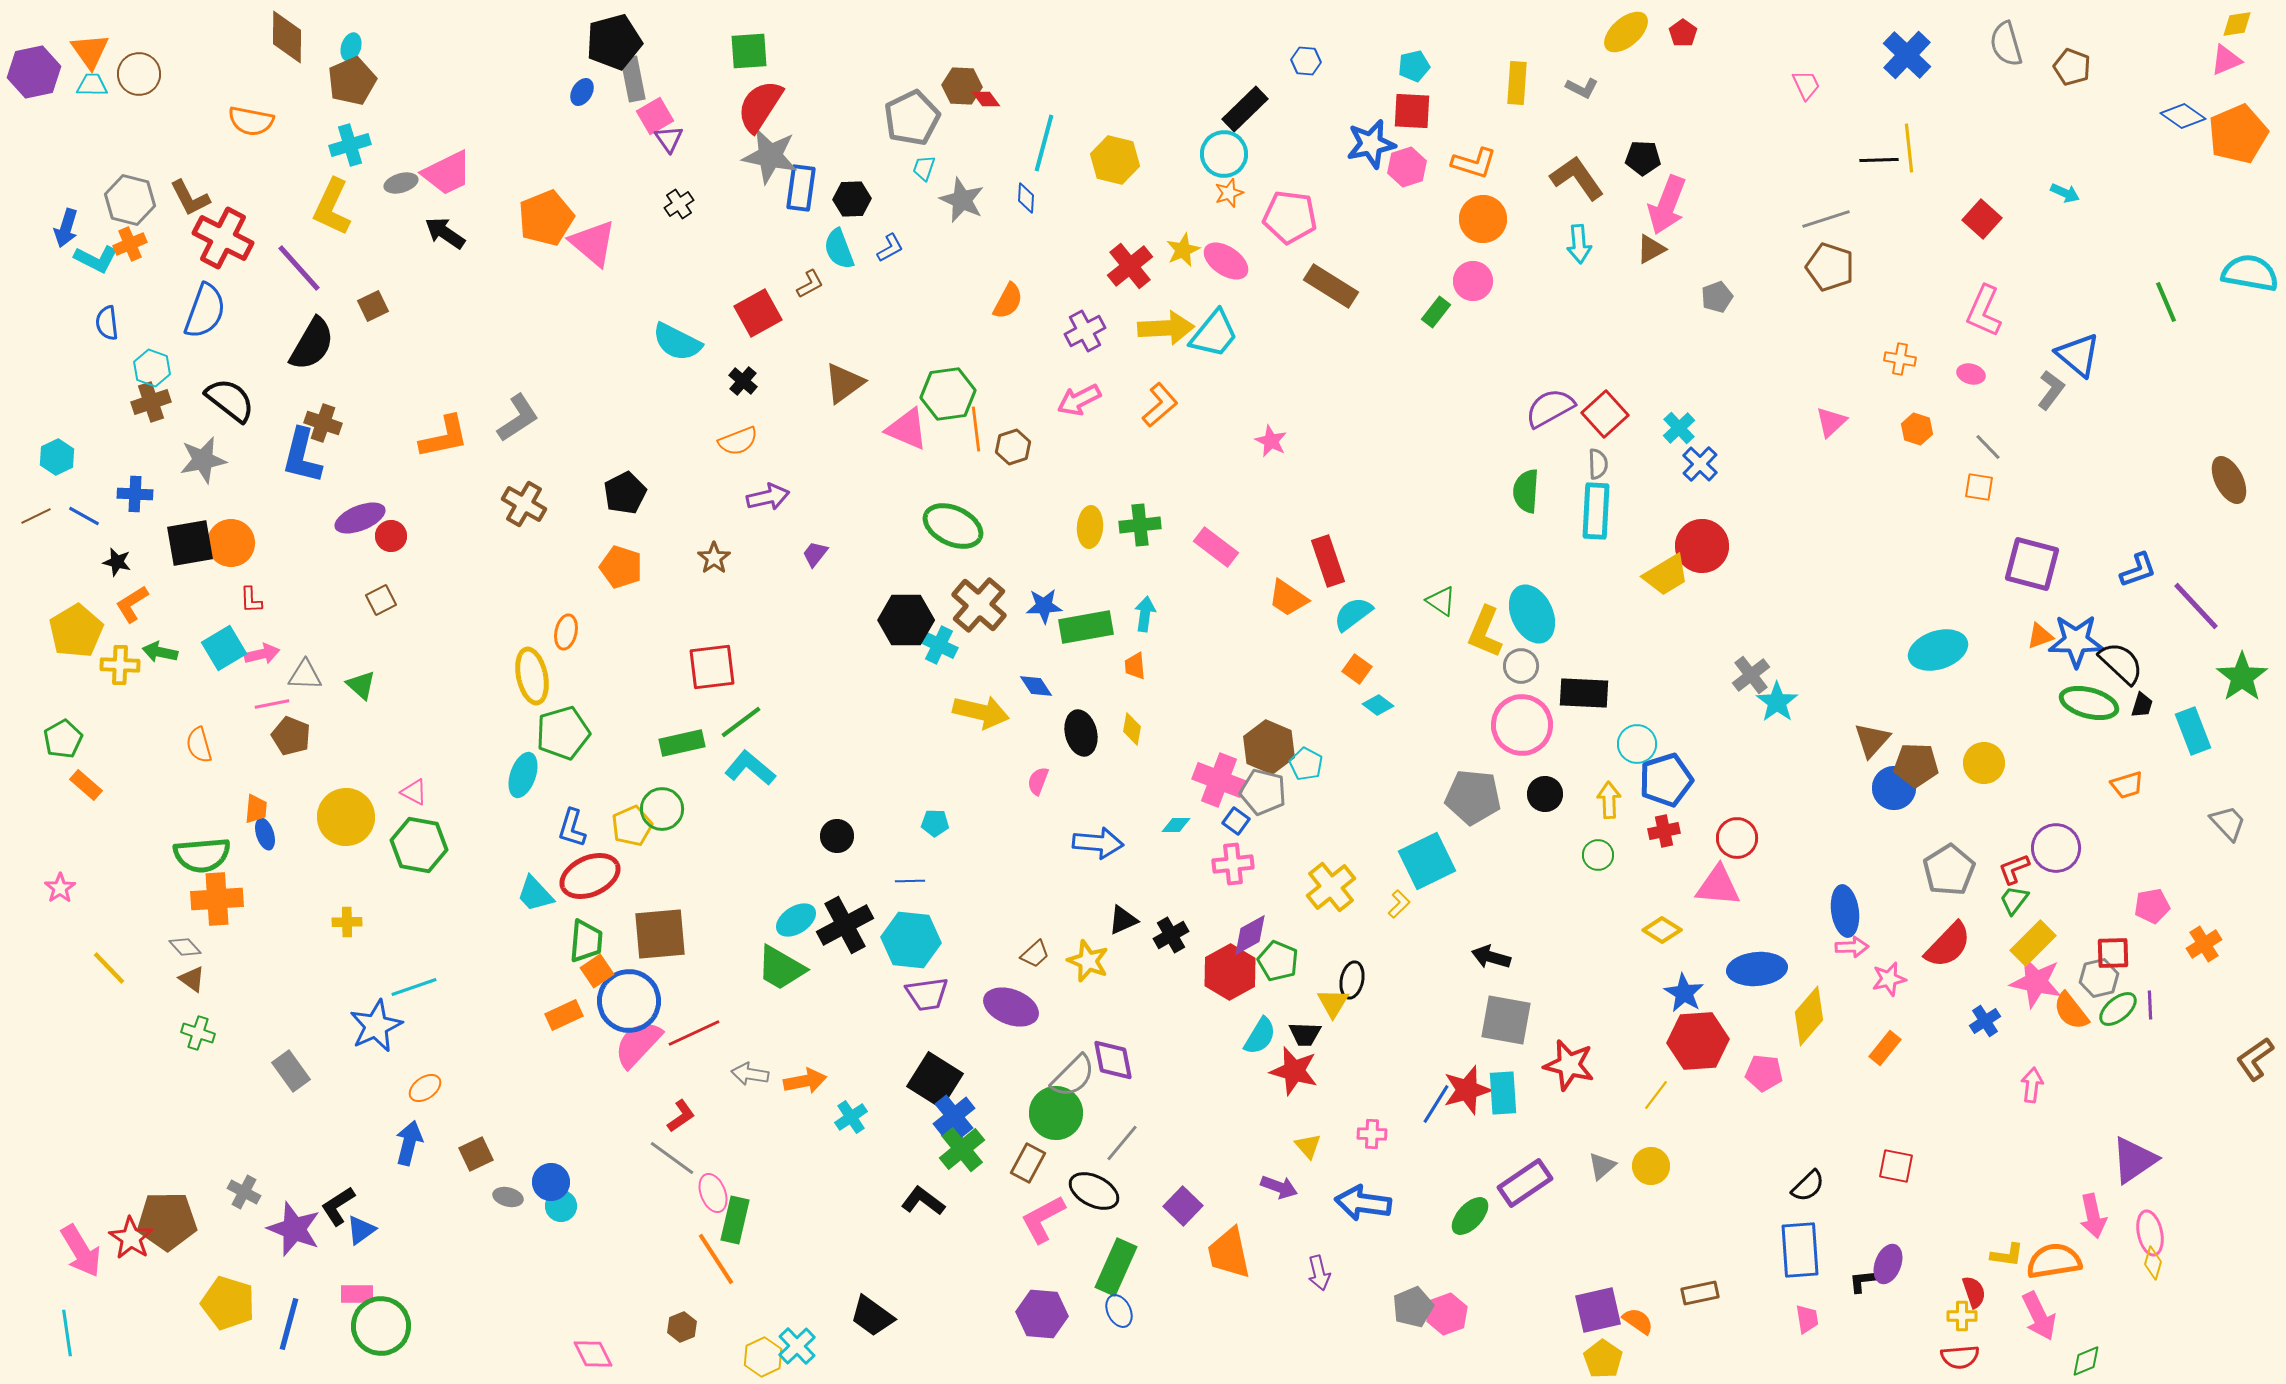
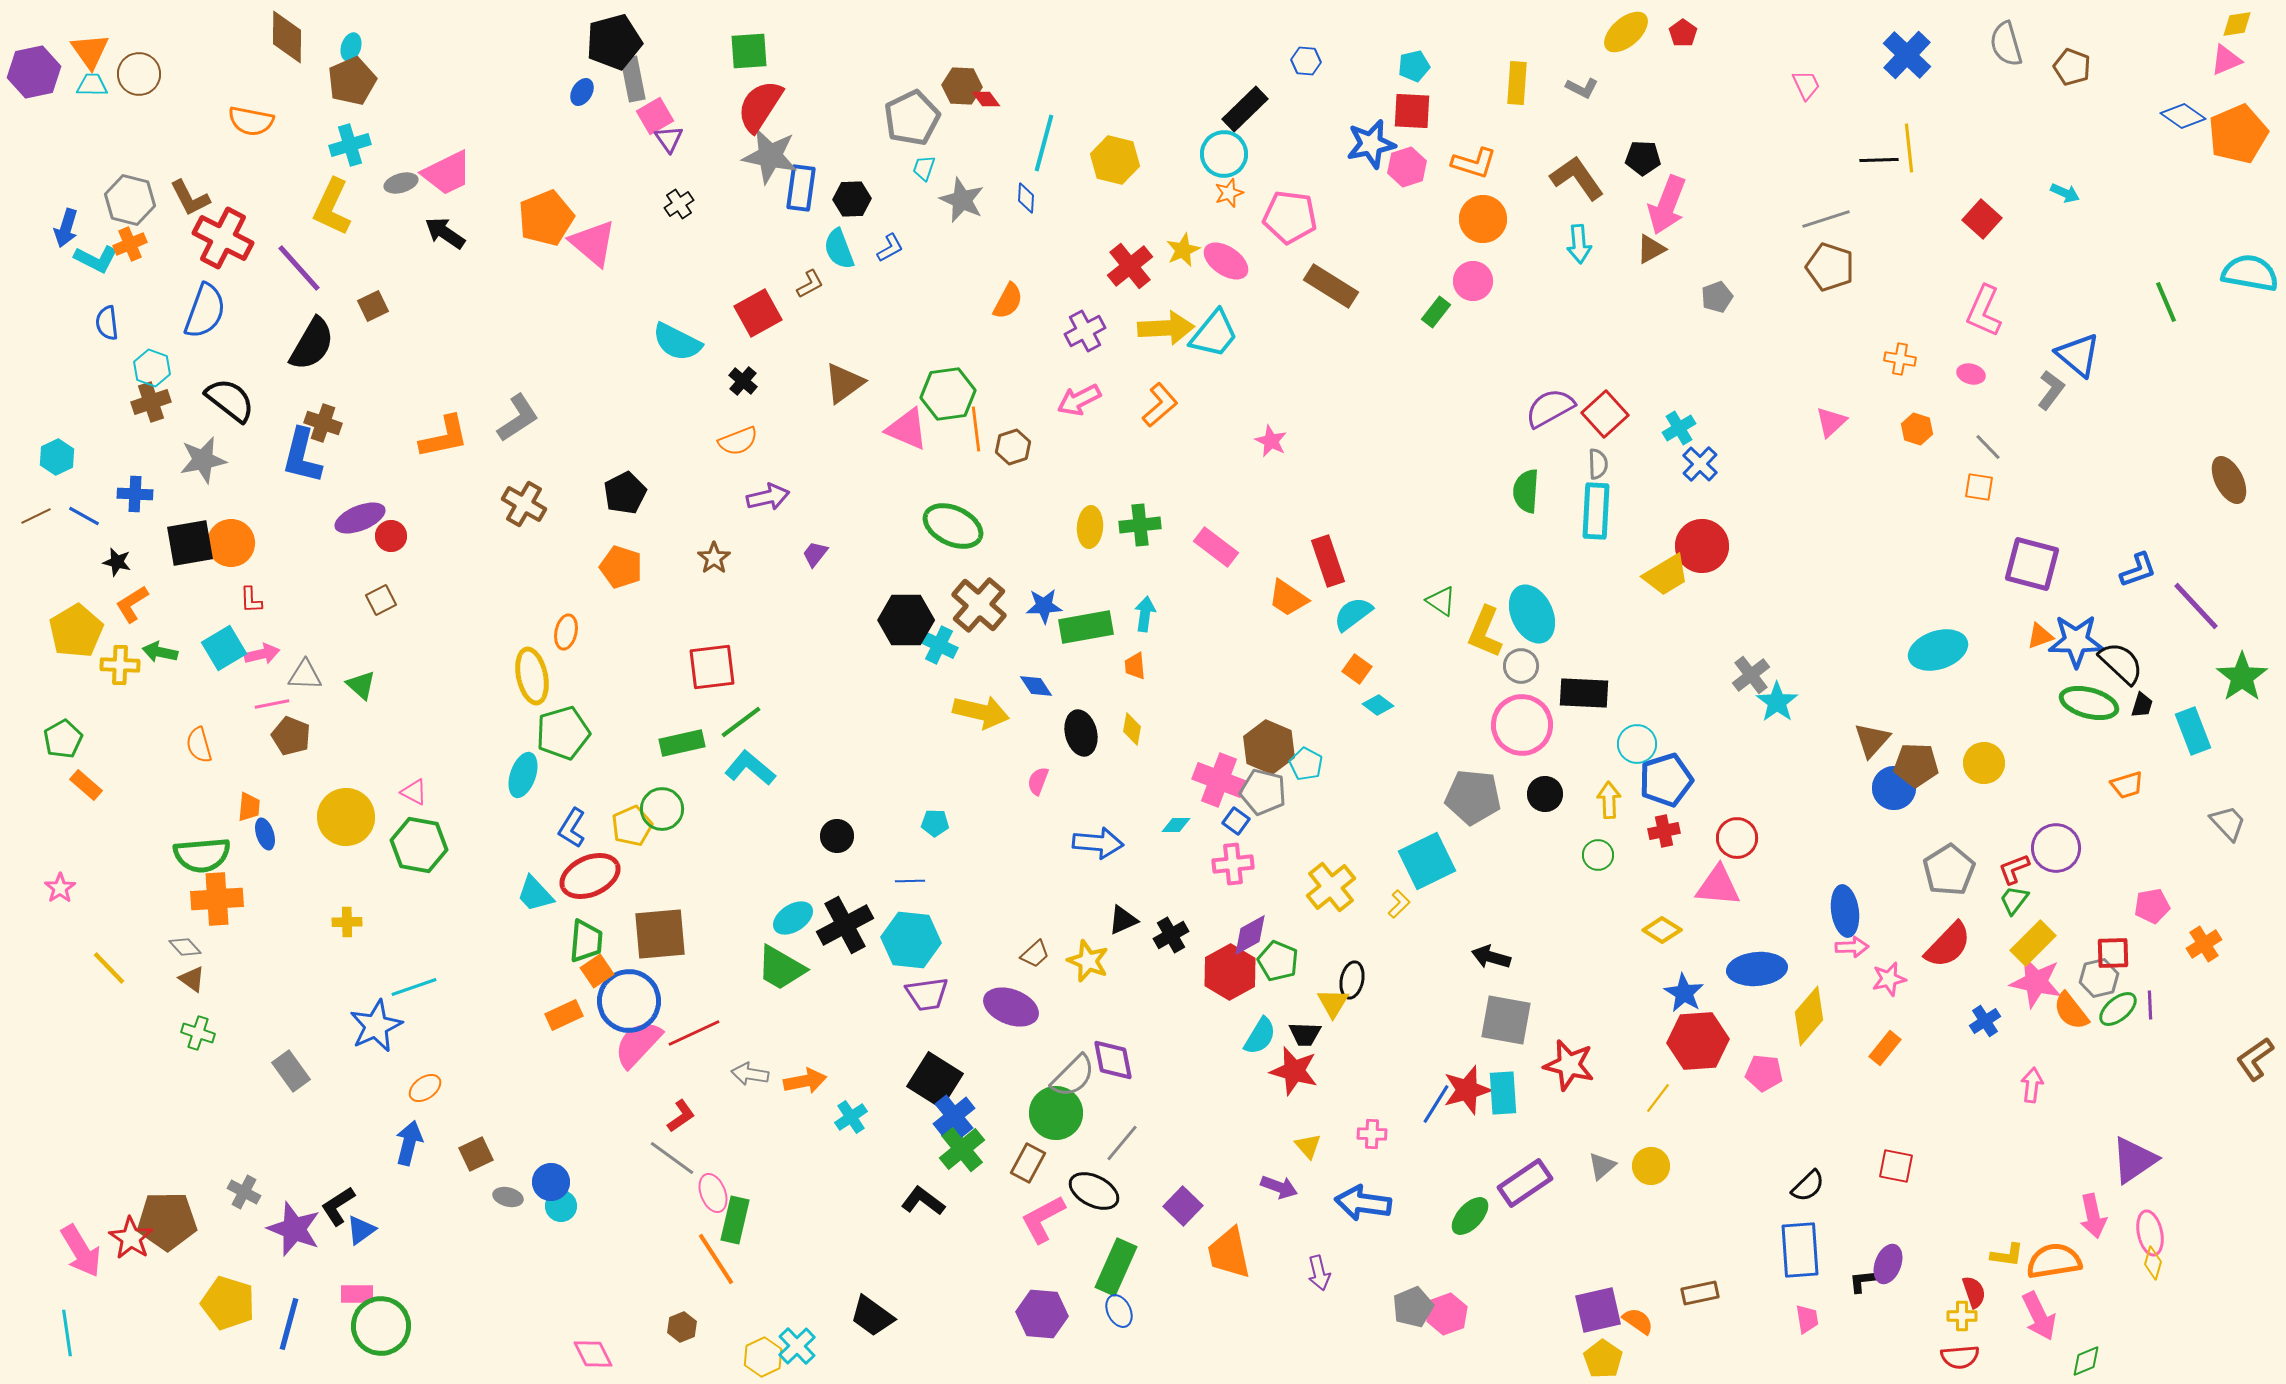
cyan cross at (1679, 428): rotated 12 degrees clockwise
orange trapezoid at (256, 809): moved 7 px left, 2 px up
blue L-shape at (572, 828): rotated 15 degrees clockwise
cyan ellipse at (796, 920): moved 3 px left, 2 px up
yellow line at (1656, 1095): moved 2 px right, 3 px down
